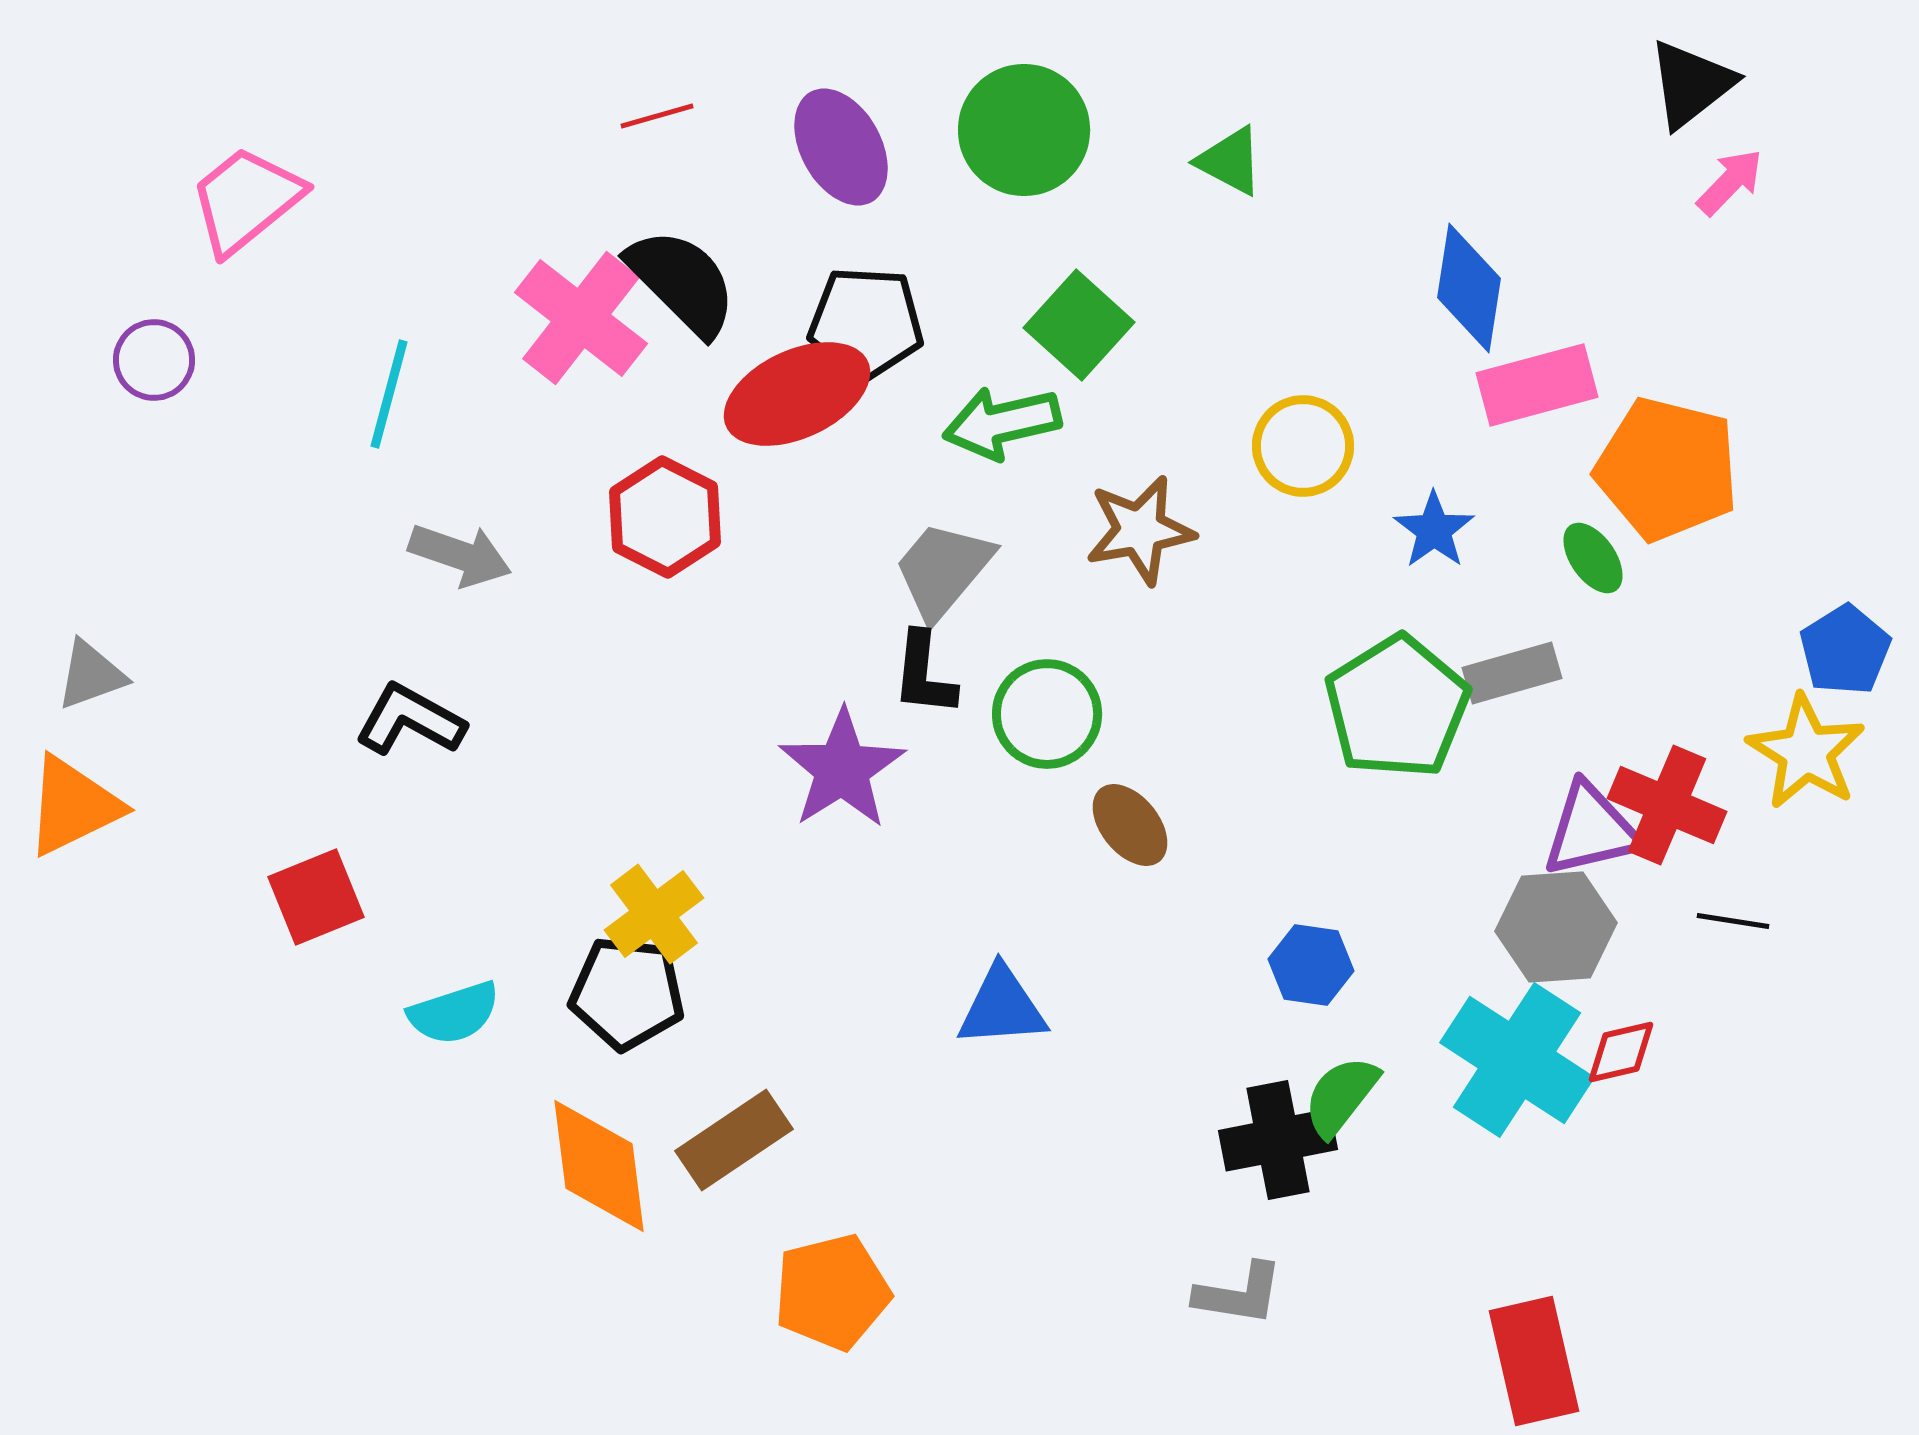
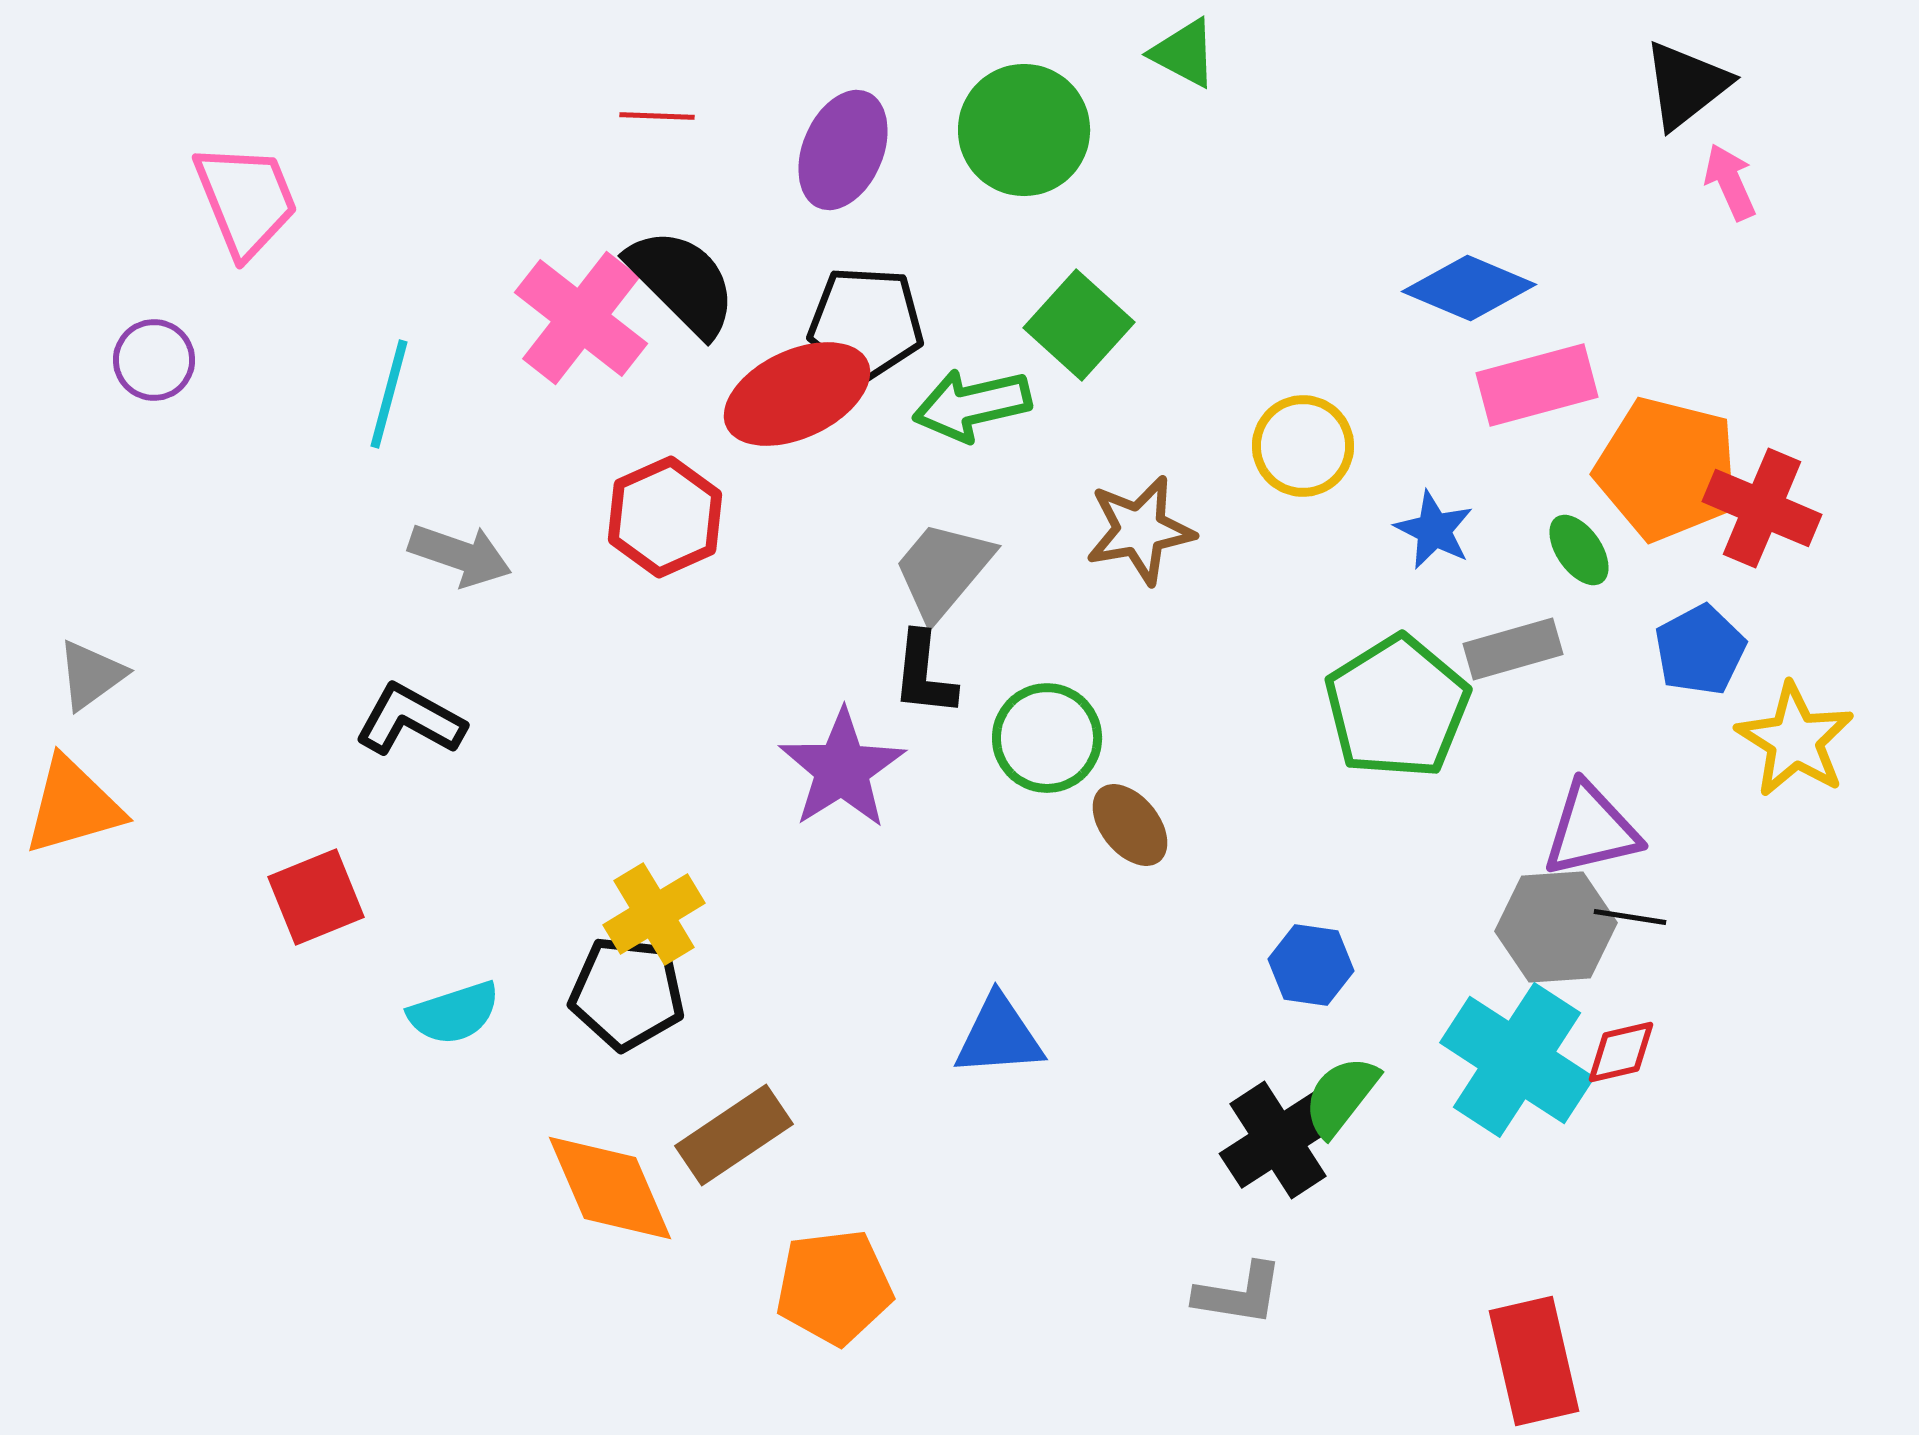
black triangle at (1691, 84): moved 5 px left, 1 px down
red line at (657, 116): rotated 18 degrees clockwise
purple ellipse at (841, 147): moved 2 px right, 3 px down; rotated 52 degrees clockwise
green triangle at (1230, 161): moved 46 px left, 108 px up
pink arrow at (1730, 182): rotated 68 degrees counterclockwise
pink trapezoid at (246, 200): rotated 107 degrees clockwise
blue diamond at (1469, 288): rotated 76 degrees counterclockwise
green arrow at (1002, 423): moved 30 px left, 18 px up
red hexagon at (665, 517): rotated 9 degrees clockwise
blue star at (1434, 530): rotated 10 degrees counterclockwise
green ellipse at (1593, 558): moved 14 px left, 8 px up
blue pentagon at (1845, 650): moved 145 px left; rotated 4 degrees clockwise
gray rectangle at (1512, 673): moved 1 px right, 24 px up
gray triangle at (91, 675): rotated 16 degrees counterclockwise
green circle at (1047, 714): moved 24 px down
yellow star at (1806, 752): moved 11 px left, 12 px up
red cross at (1667, 805): moved 95 px right, 297 px up
orange triangle at (73, 806): rotated 10 degrees clockwise
yellow cross at (654, 914): rotated 6 degrees clockwise
black line at (1733, 921): moved 103 px left, 4 px up
blue triangle at (1002, 1007): moved 3 px left, 29 px down
brown rectangle at (734, 1140): moved 5 px up
black cross at (1278, 1140): rotated 22 degrees counterclockwise
orange diamond at (599, 1166): moved 11 px right, 22 px down; rotated 16 degrees counterclockwise
orange pentagon at (832, 1292): moved 2 px right, 5 px up; rotated 7 degrees clockwise
